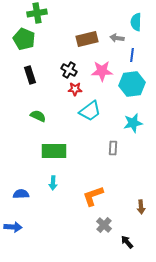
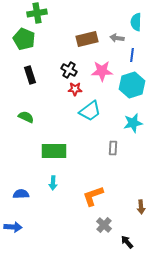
cyan hexagon: moved 1 px down; rotated 10 degrees counterclockwise
green semicircle: moved 12 px left, 1 px down
